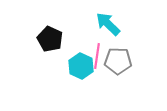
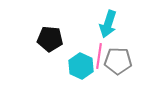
cyan arrow: rotated 116 degrees counterclockwise
black pentagon: rotated 20 degrees counterclockwise
pink line: moved 2 px right
